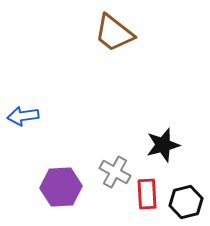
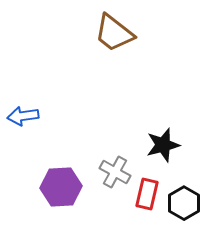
red rectangle: rotated 16 degrees clockwise
black hexagon: moved 2 px left, 1 px down; rotated 16 degrees counterclockwise
